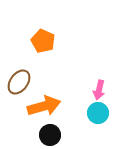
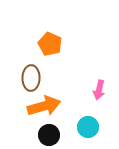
orange pentagon: moved 7 px right, 3 px down
brown ellipse: moved 12 px right, 4 px up; rotated 35 degrees counterclockwise
cyan circle: moved 10 px left, 14 px down
black circle: moved 1 px left
